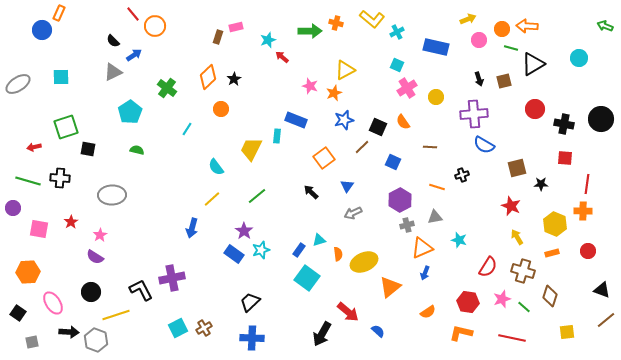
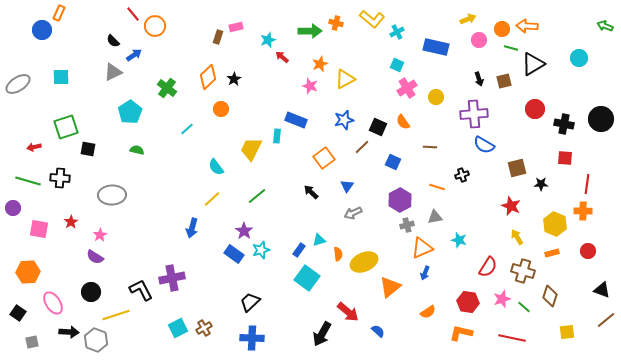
yellow triangle at (345, 70): moved 9 px down
orange star at (334, 93): moved 14 px left, 29 px up
cyan line at (187, 129): rotated 16 degrees clockwise
